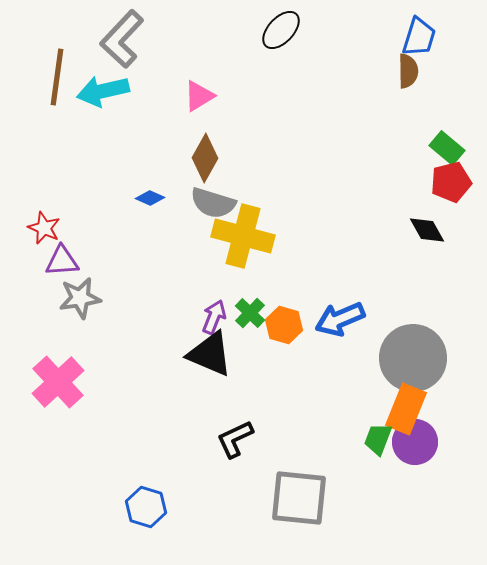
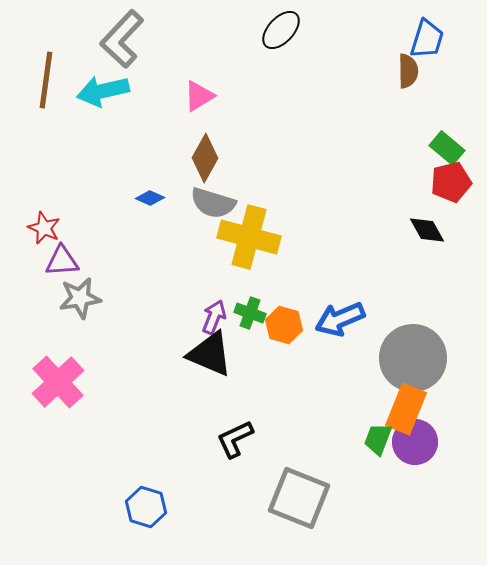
blue trapezoid: moved 8 px right, 2 px down
brown line: moved 11 px left, 3 px down
yellow cross: moved 6 px right, 1 px down
green cross: rotated 24 degrees counterclockwise
gray square: rotated 16 degrees clockwise
